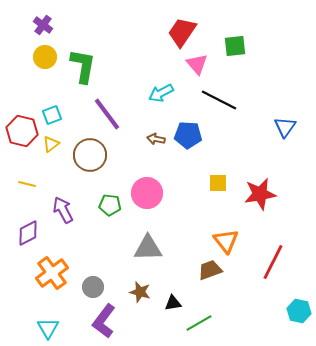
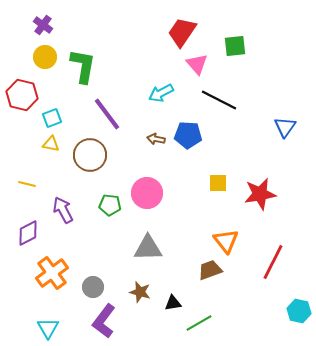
cyan square: moved 3 px down
red hexagon: moved 36 px up
yellow triangle: rotated 48 degrees clockwise
